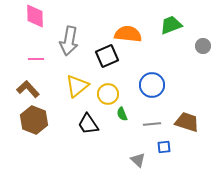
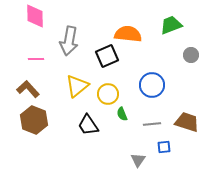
gray circle: moved 12 px left, 9 px down
black trapezoid: moved 1 px down
gray triangle: rotated 21 degrees clockwise
